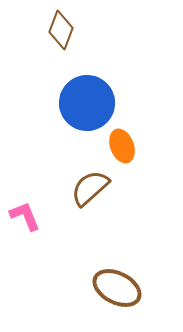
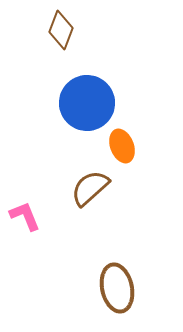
brown ellipse: rotated 51 degrees clockwise
